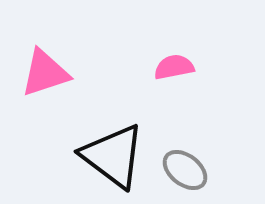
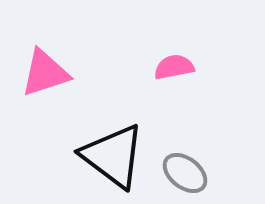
gray ellipse: moved 3 px down
